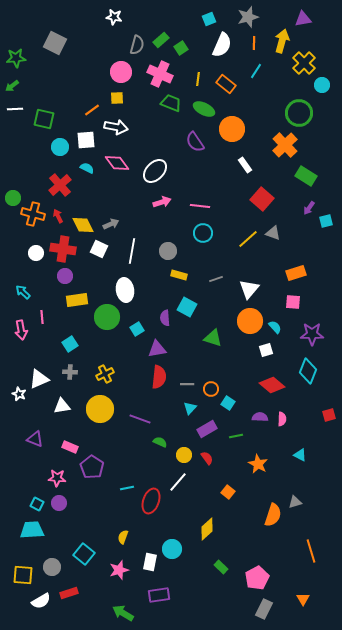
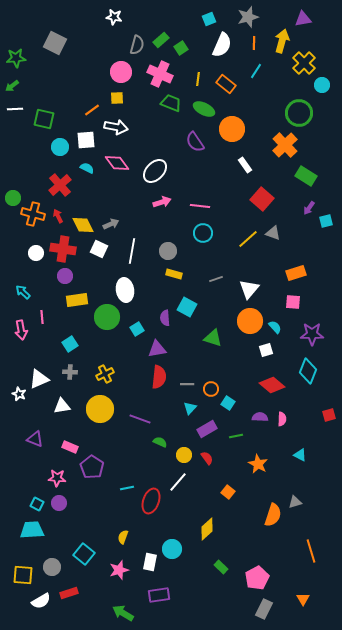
yellow rectangle at (179, 275): moved 5 px left, 1 px up
